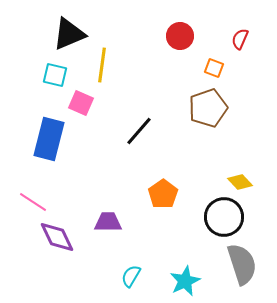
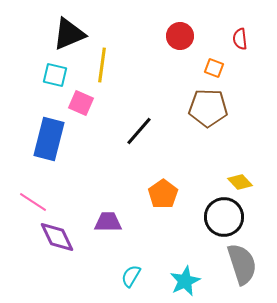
red semicircle: rotated 30 degrees counterclockwise
brown pentagon: rotated 21 degrees clockwise
